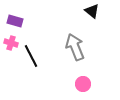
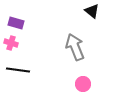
purple rectangle: moved 1 px right, 2 px down
black line: moved 13 px left, 14 px down; rotated 55 degrees counterclockwise
